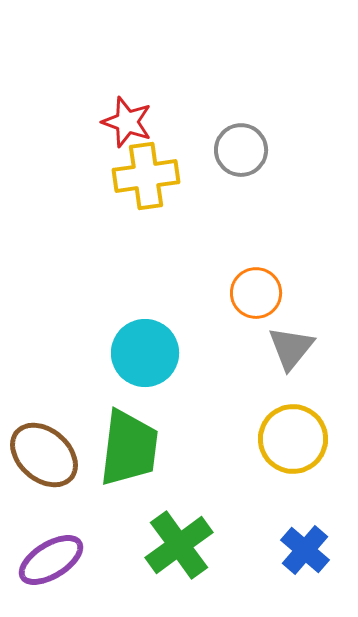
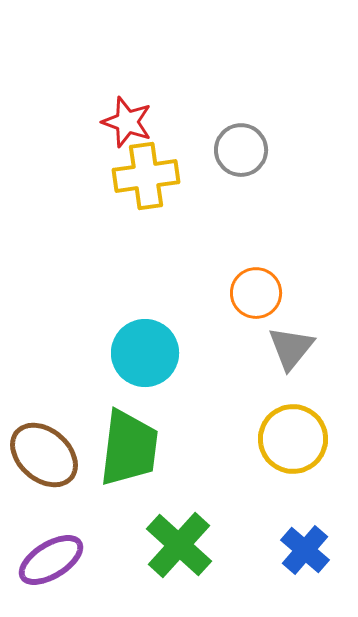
green cross: rotated 12 degrees counterclockwise
